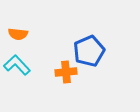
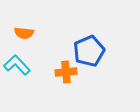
orange semicircle: moved 6 px right, 1 px up
